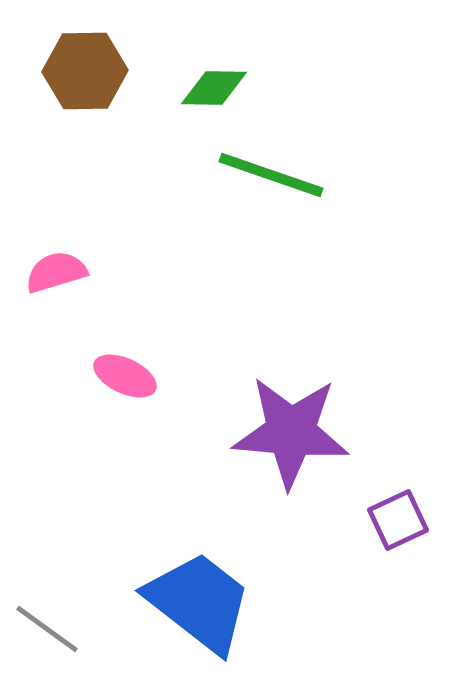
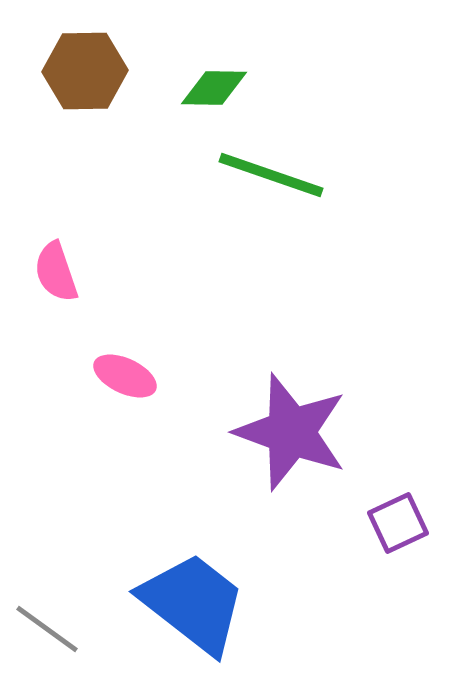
pink semicircle: rotated 92 degrees counterclockwise
purple star: rotated 15 degrees clockwise
purple square: moved 3 px down
blue trapezoid: moved 6 px left, 1 px down
